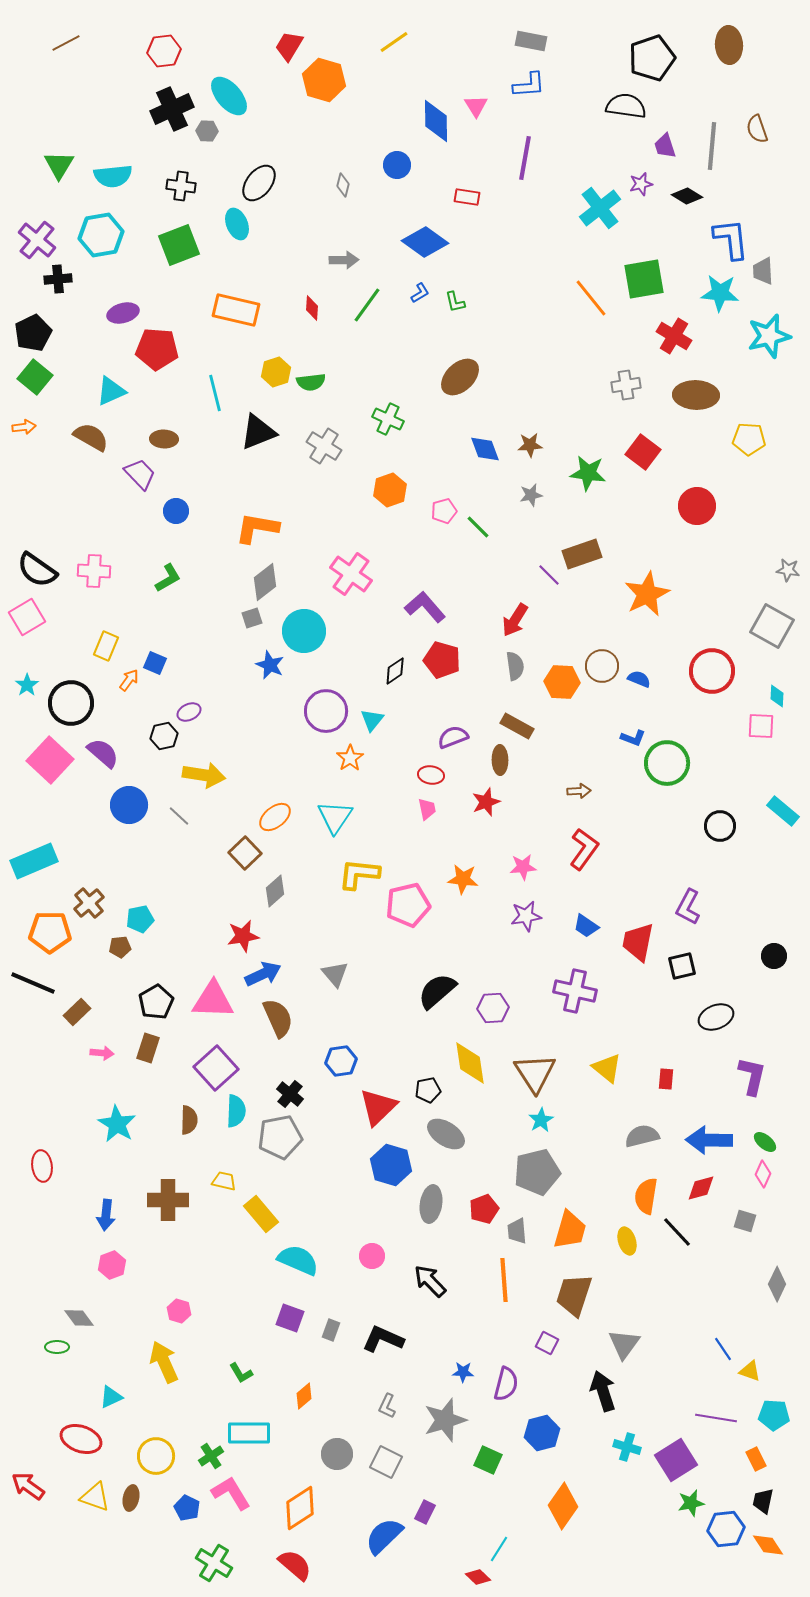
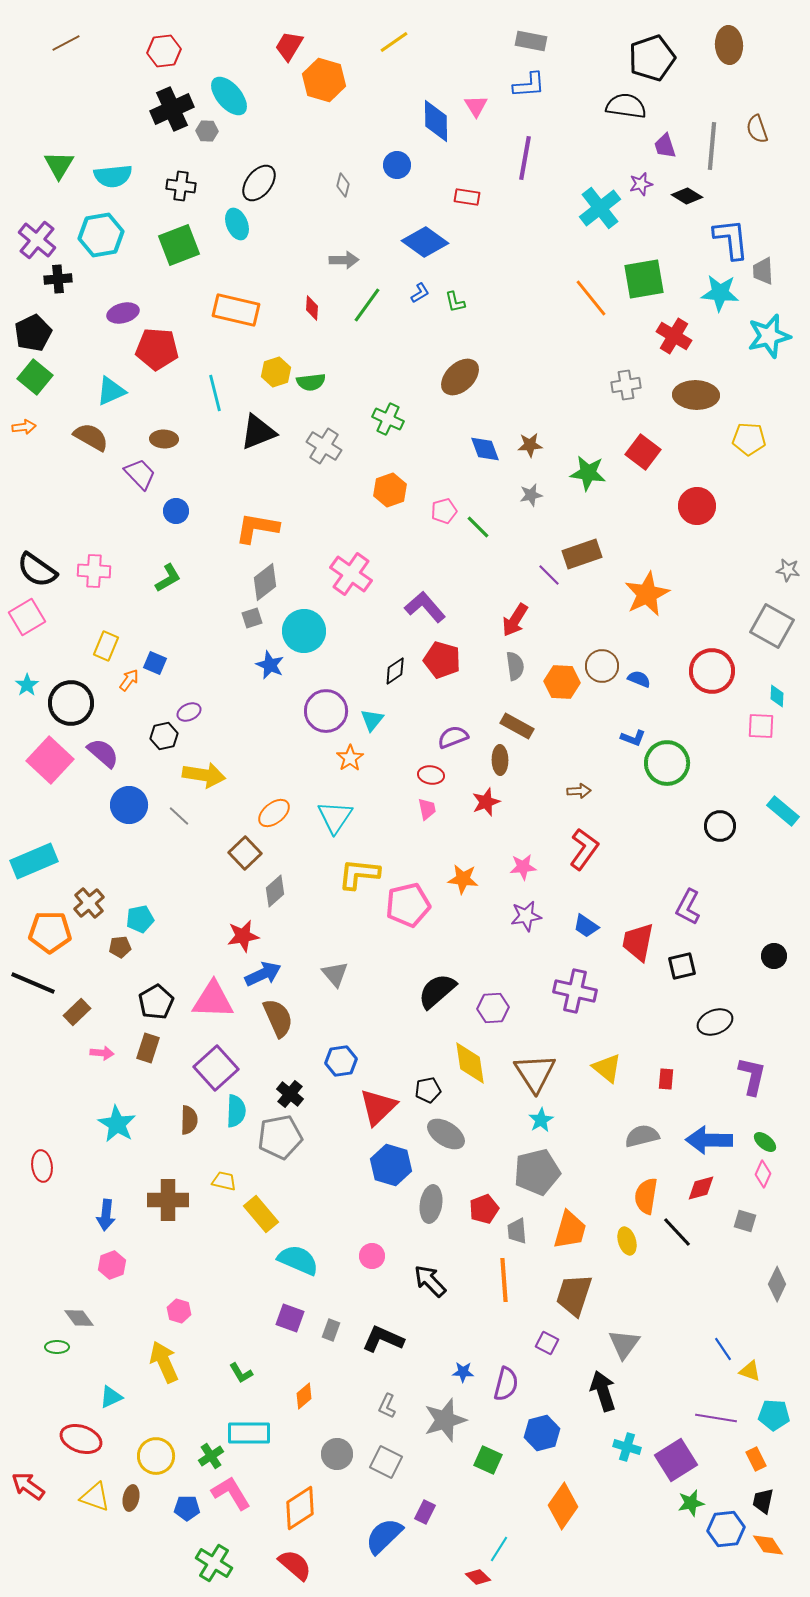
orange ellipse at (275, 817): moved 1 px left, 4 px up
black ellipse at (716, 1017): moved 1 px left, 5 px down
blue pentagon at (187, 1508): rotated 25 degrees counterclockwise
